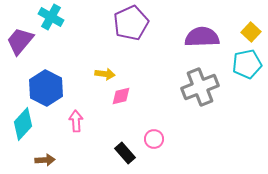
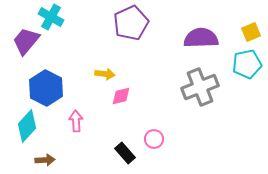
yellow square: rotated 24 degrees clockwise
purple semicircle: moved 1 px left, 1 px down
purple trapezoid: moved 6 px right
cyan diamond: moved 4 px right, 2 px down
